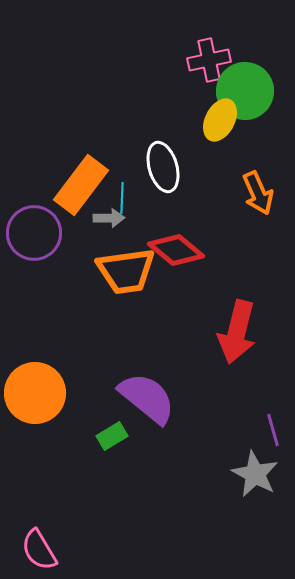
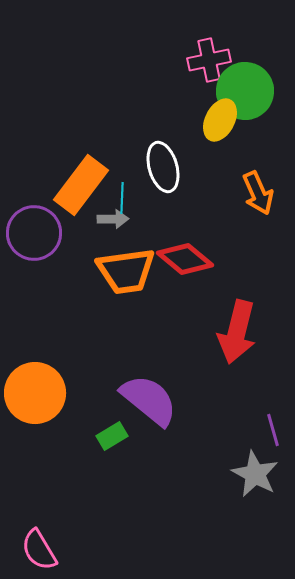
gray arrow: moved 4 px right, 1 px down
red diamond: moved 9 px right, 9 px down
purple semicircle: moved 2 px right, 2 px down
